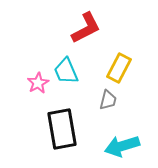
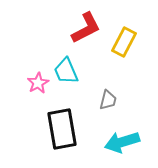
yellow rectangle: moved 5 px right, 26 px up
cyan arrow: moved 4 px up
